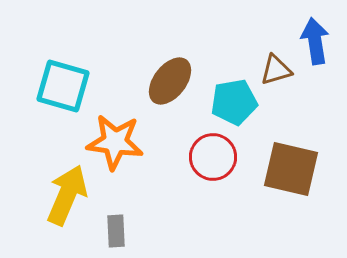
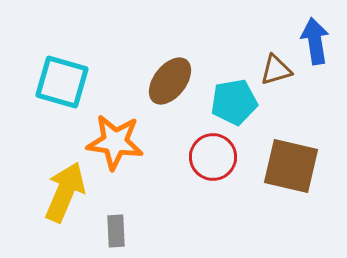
cyan square: moved 1 px left, 4 px up
brown square: moved 3 px up
yellow arrow: moved 2 px left, 3 px up
